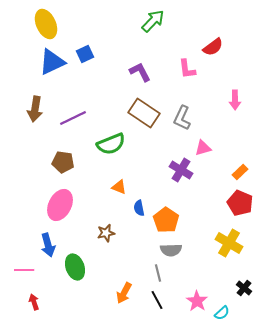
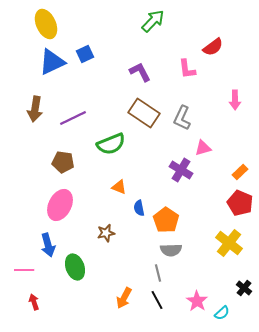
yellow cross: rotated 8 degrees clockwise
orange arrow: moved 5 px down
